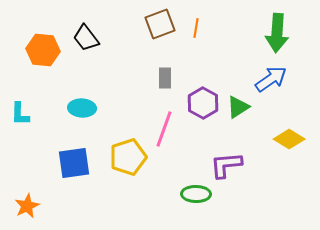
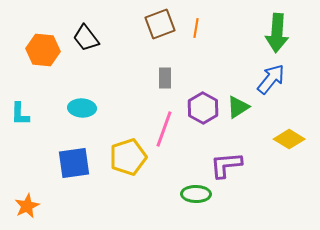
blue arrow: rotated 16 degrees counterclockwise
purple hexagon: moved 5 px down
